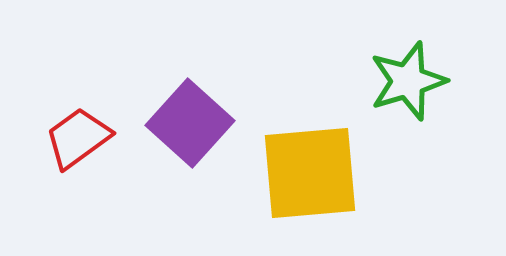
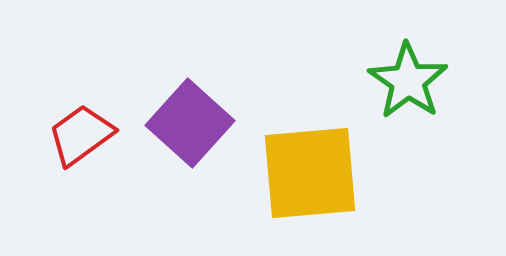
green star: rotated 20 degrees counterclockwise
red trapezoid: moved 3 px right, 3 px up
